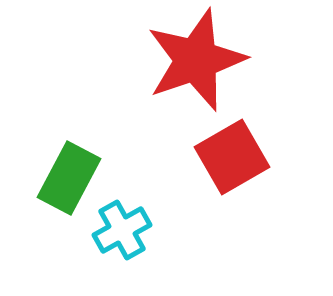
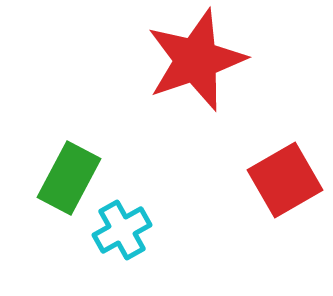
red square: moved 53 px right, 23 px down
